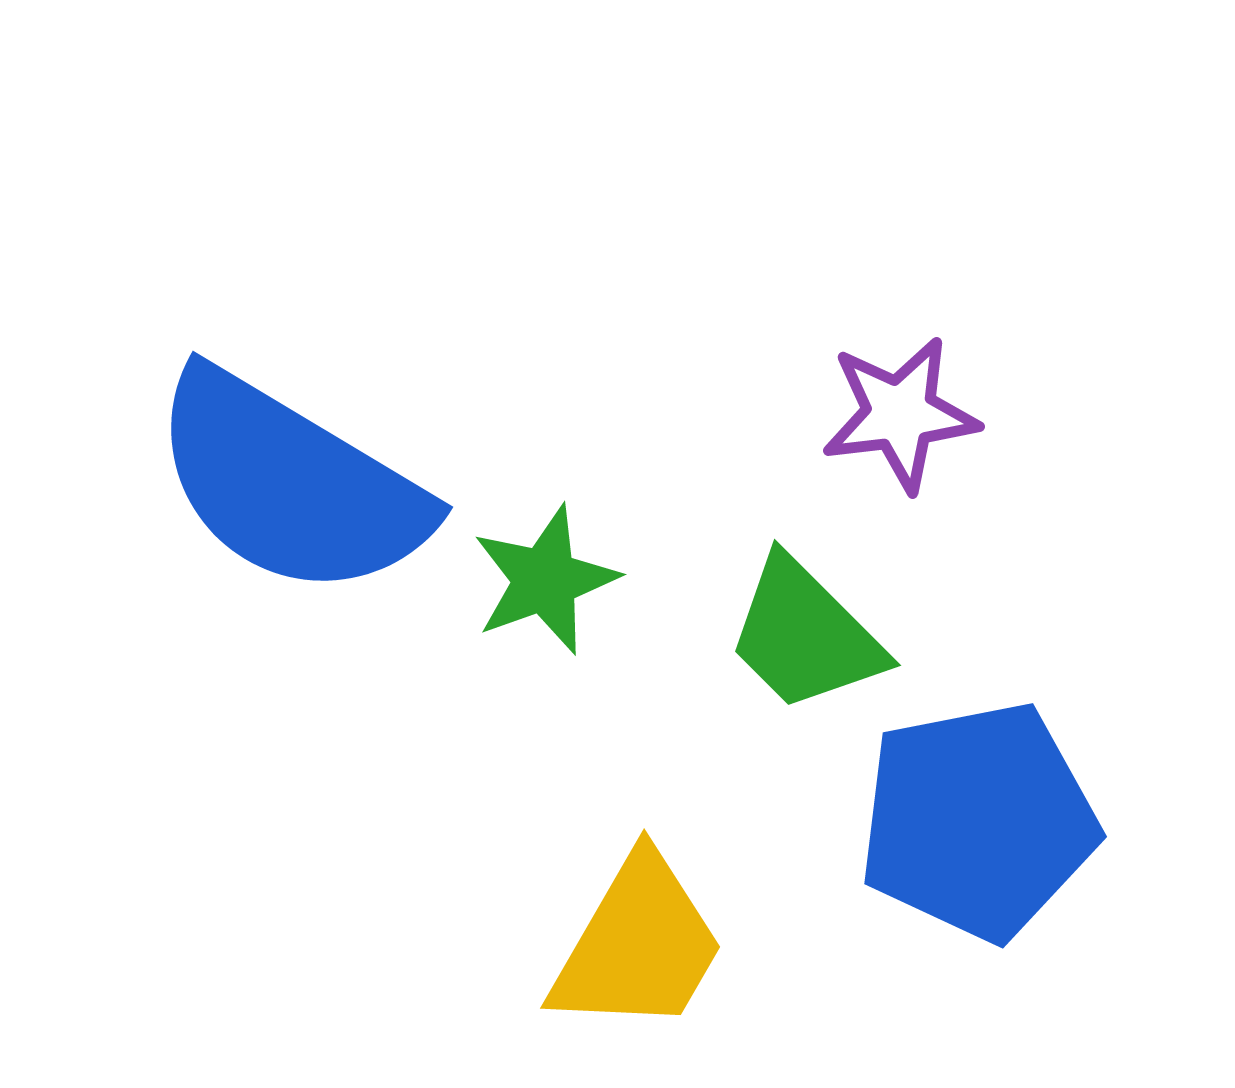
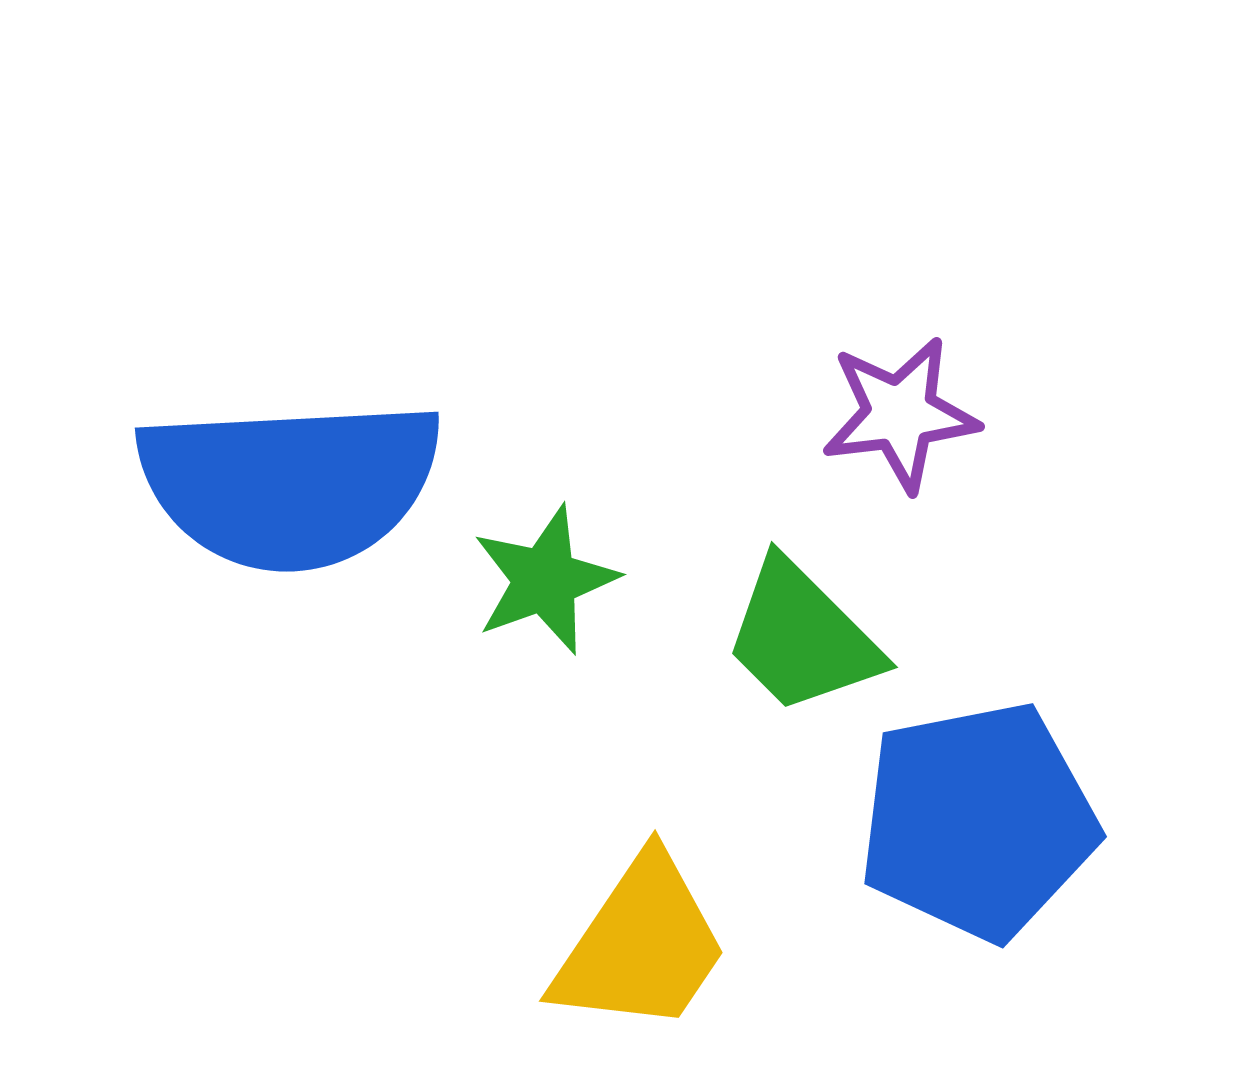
blue semicircle: rotated 34 degrees counterclockwise
green trapezoid: moved 3 px left, 2 px down
yellow trapezoid: moved 3 px right; rotated 4 degrees clockwise
